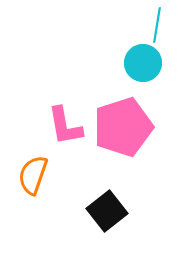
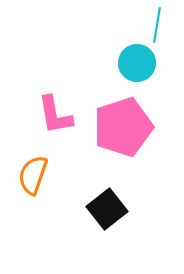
cyan circle: moved 6 px left
pink L-shape: moved 10 px left, 11 px up
black square: moved 2 px up
